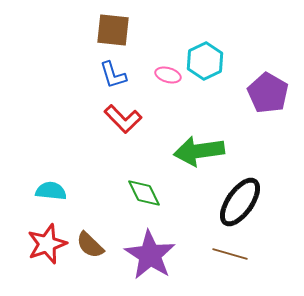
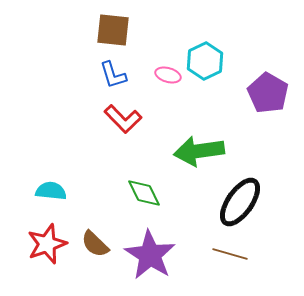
brown semicircle: moved 5 px right, 1 px up
